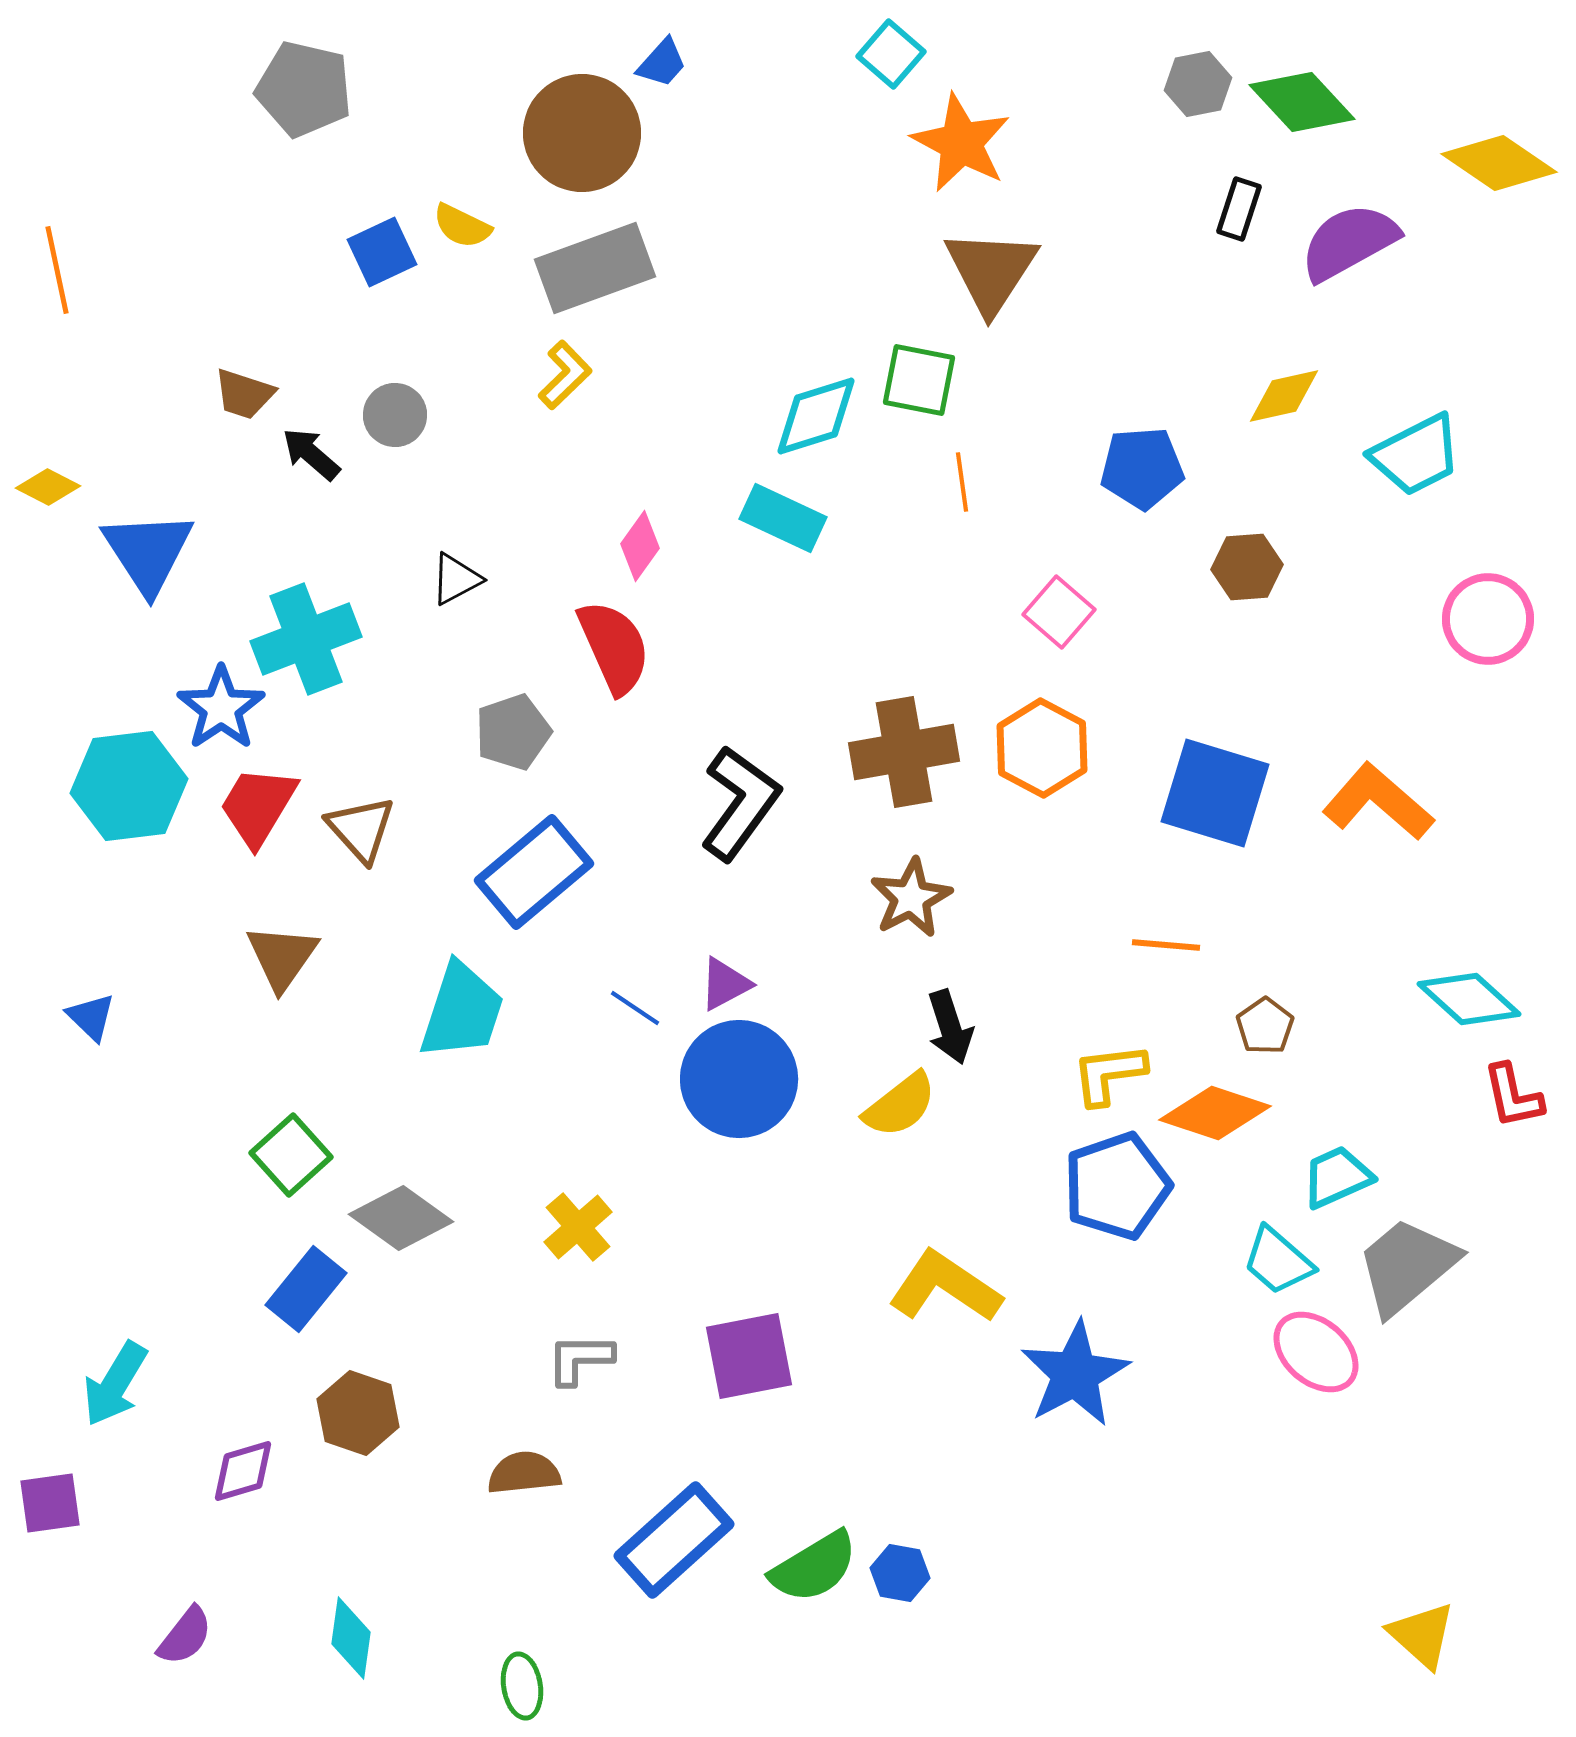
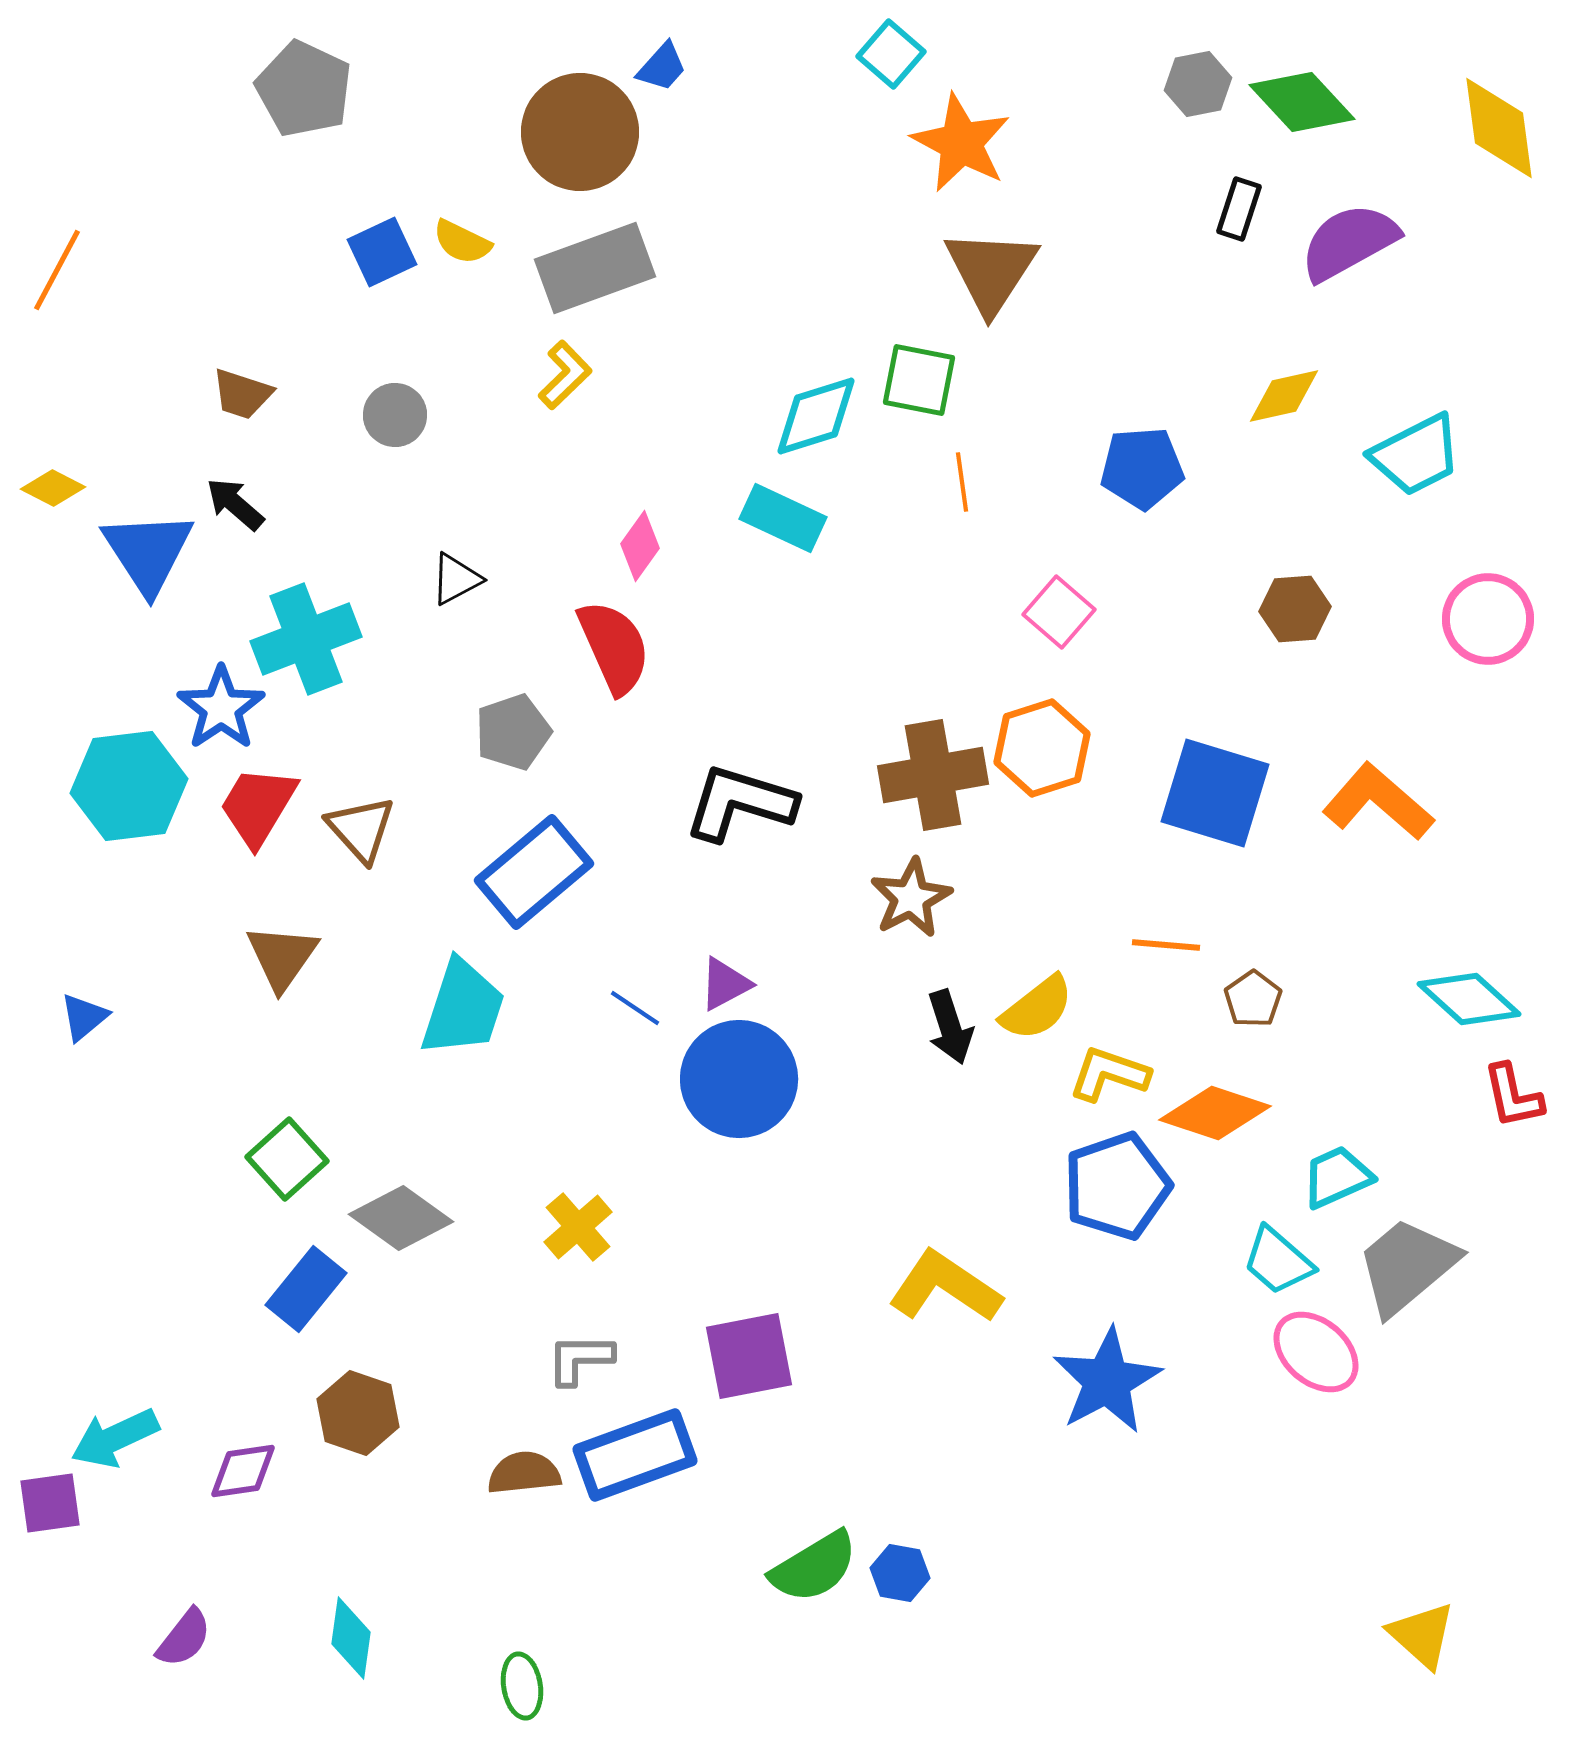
blue trapezoid at (662, 63): moved 4 px down
gray pentagon at (304, 89): rotated 12 degrees clockwise
brown circle at (582, 133): moved 2 px left, 1 px up
yellow diamond at (1499, 163): moved 35 px up; rotated 48 degrees clockwise
yellow semicircle at (462, 226): moved 16 px down
orange line at (57, 270): rotated 40 degrees clockwise
brown trapezoid at (244, 394): moved 2 px left
black arrow at (311, 454): moved 76 px left, 50 px down
yellow diamond at (48, 487): moved 5 px right, 1 px down
brown hexagon at (1247, 567): moved 48 px right, 42 px down
orange hexagon at (1042, 748): rotated 14 degrees clockwise
brown cross at (904, 752): moved 29 px right, 23 px down
black L-shape at (740, 803): rotated 109 degrees counterclockwise
cyan trapezoid at (462, 1011): moved 1 px right, 3 px up
blue triangle at (91, 1017): moved 7 px left; rotated 36 degrees clockwise
brown pentagon at (1265, 1026): moved 12 px left, 27 px up
yellow L-shape at (1109, 1074): rotated 26 degrees clockwise
yellow semicircle at (900, 1105): moved 137 px right, 97 px up
green square at (291, 1155): moved 4 px left, 4 px down
blue star at (1075, 1374): moved 32 px right, 7 px down
cyan arrow at (115, 1384): moved 54 px down; rotated 34 degrees clockwise
purple diamond at (243, 1471): rotated 8 degrees clockwise
blue rectangle at (674, 1540): moved 39 px left, 85 px up; rotated 22 degrees clockwise
purple semicircle at (185, 1636): moved 1 px left, 2 px down
